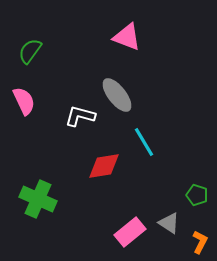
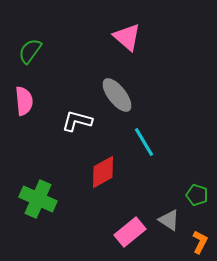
pink triangle: rotated 20 degrees clockwise
pink semicircle: rotated 20 degrees clockwise
white L-shape: moved 3 px left, 5 px down
red diamond: moved 1 px left, 6 px down; rotated 20 degrees counterclockwise
gray triangle: moved 3 px up
